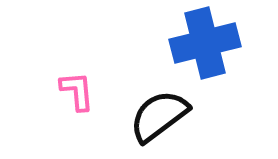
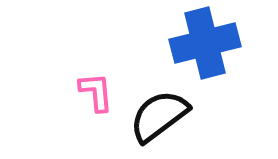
pink L-shape: moved 19 px right, 1 px down
